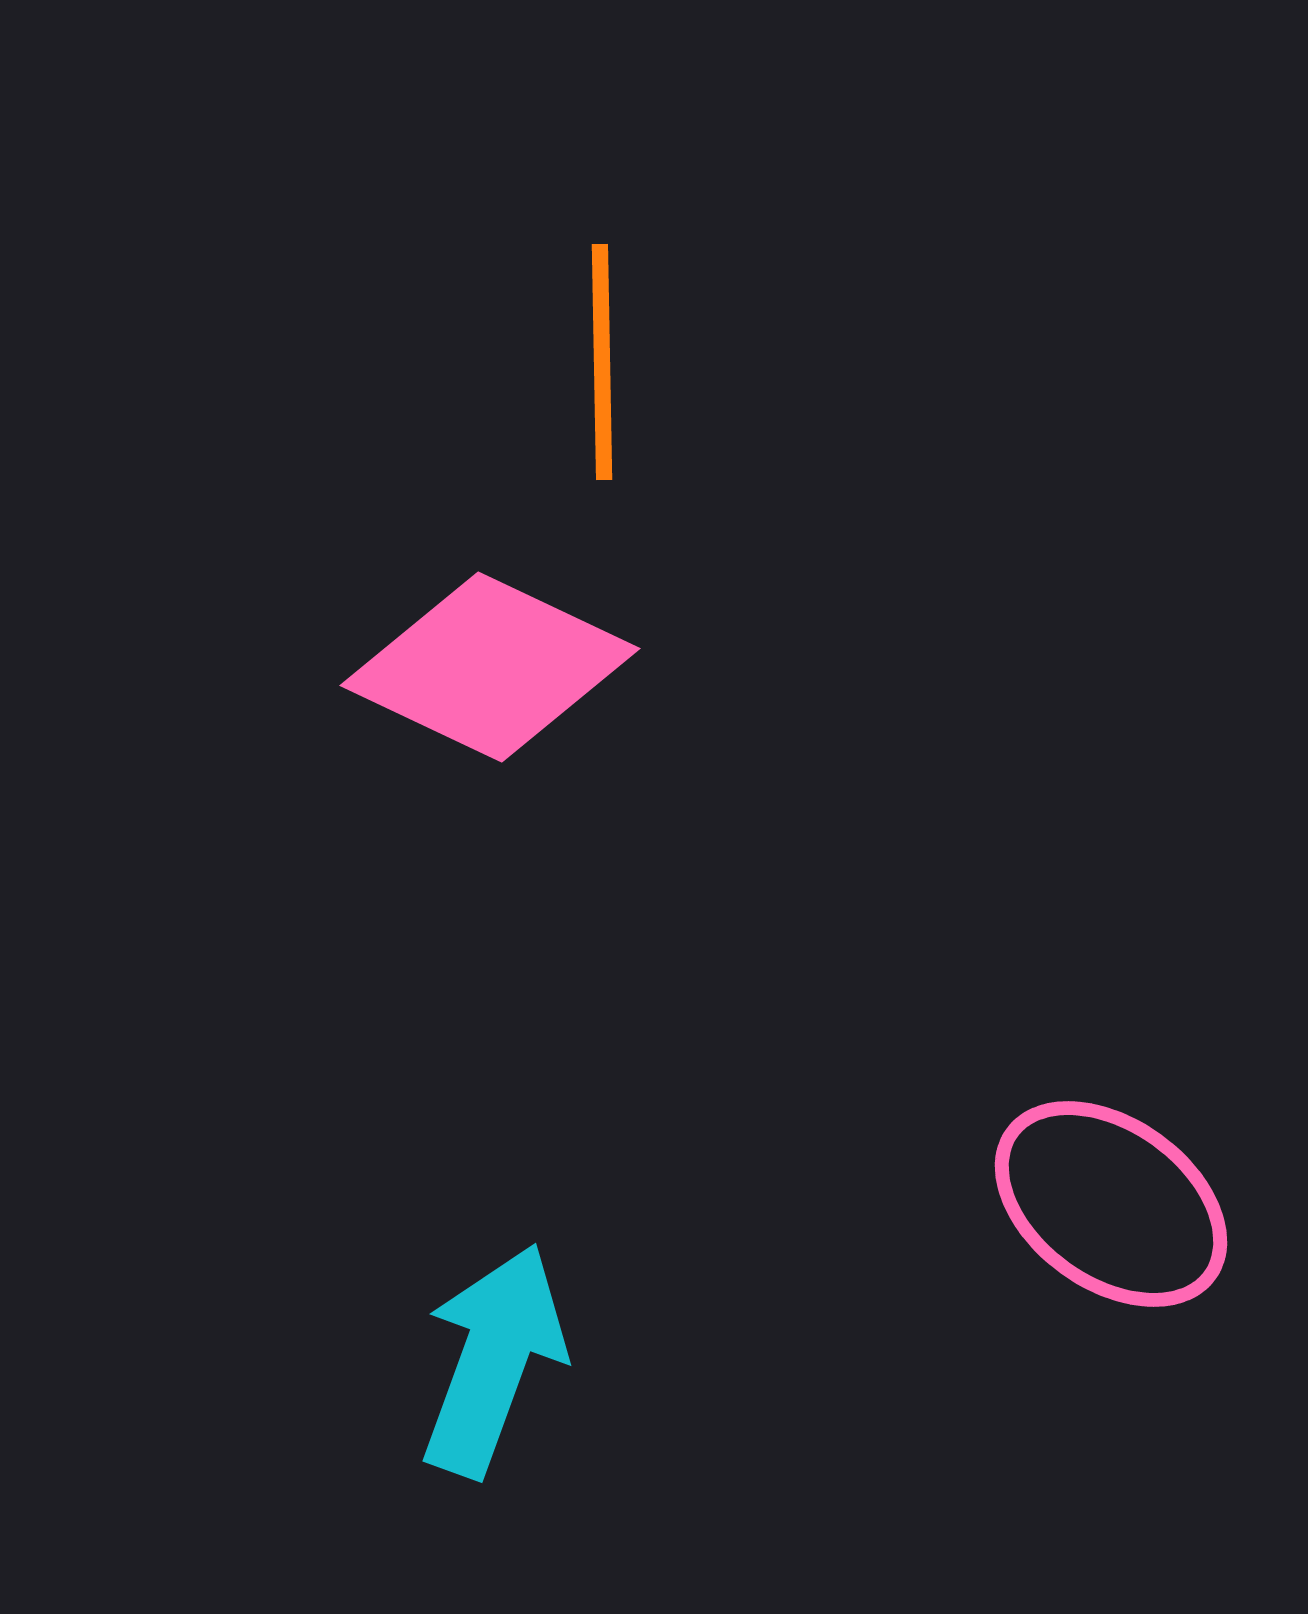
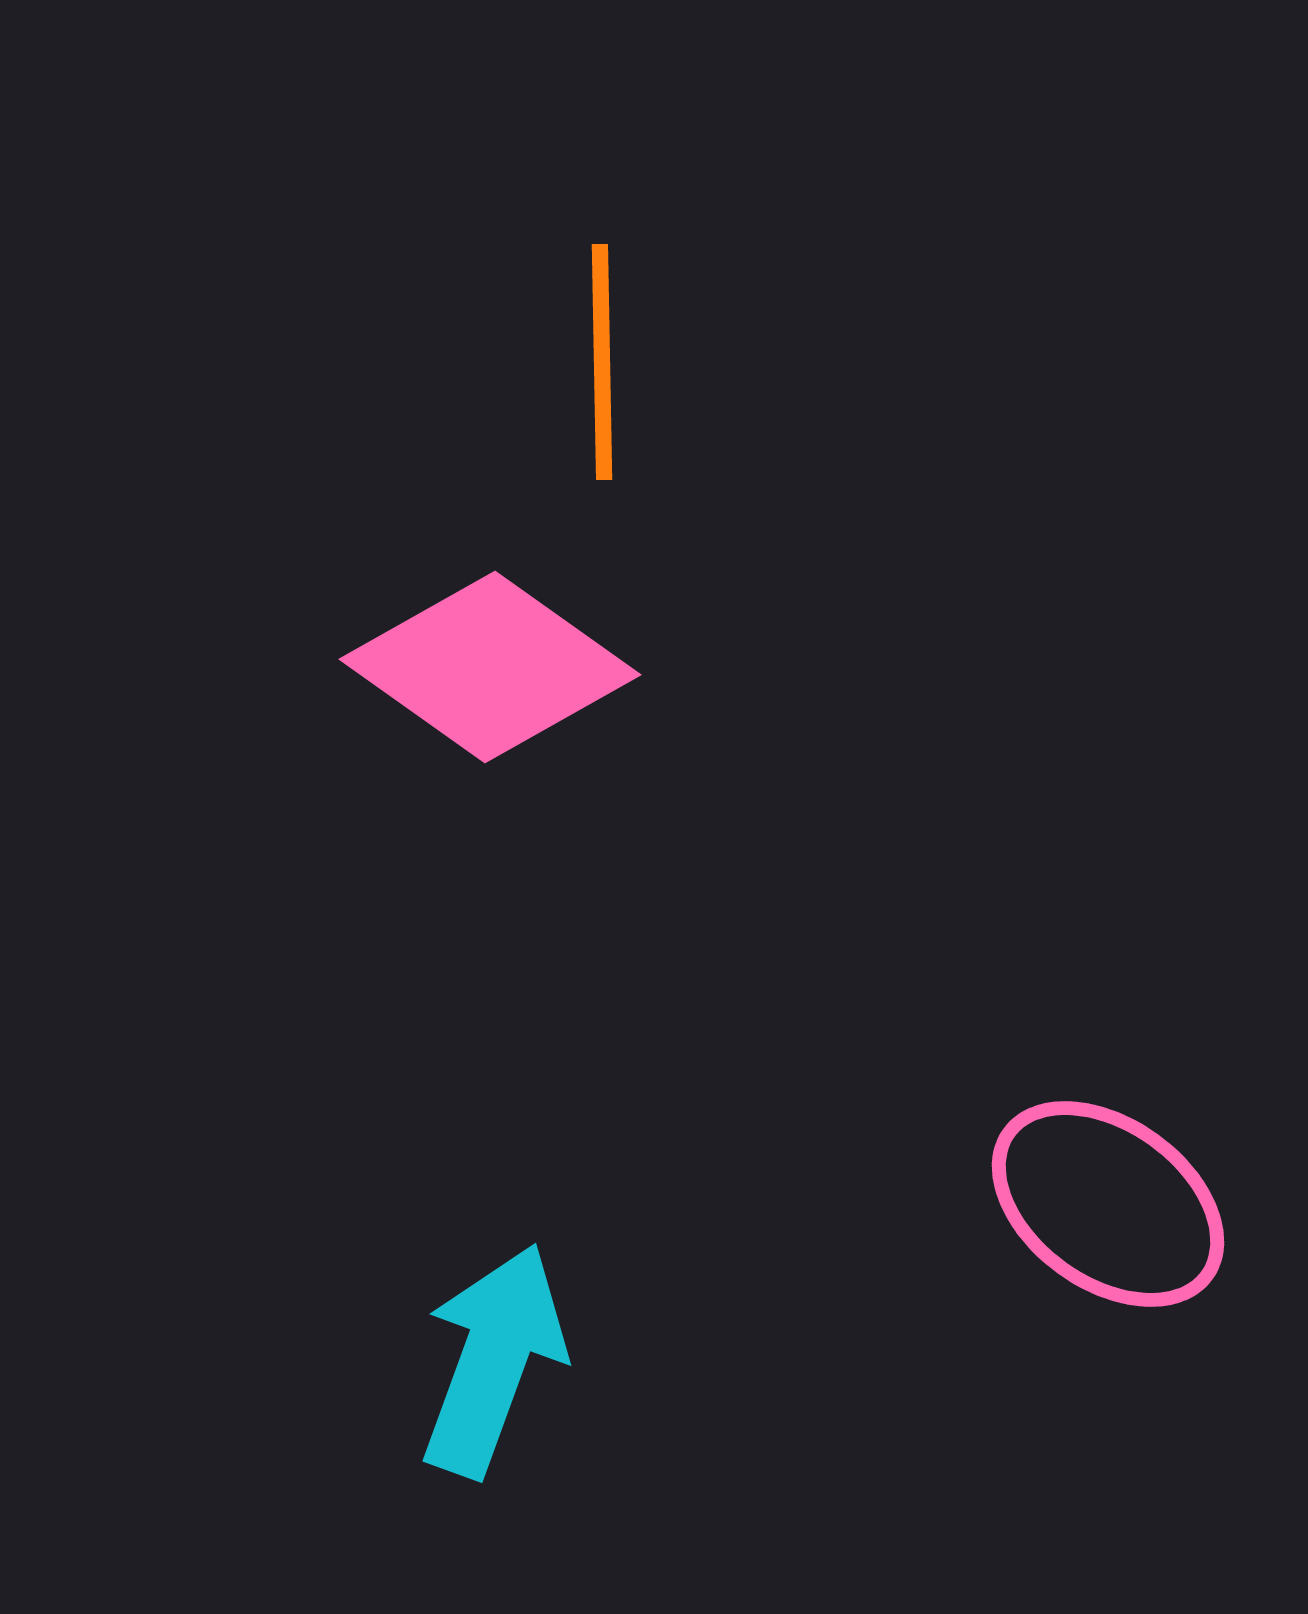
pink diamond: rotated 10 degrees clockwise
pink ellipse: moved 3 px left
